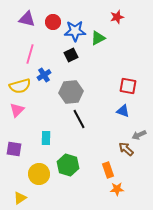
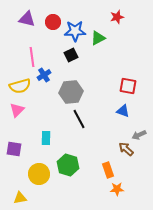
pink line: moved 2 px right, 3 px down; rotated 24 degrees counterclockwise
yellow triangle: rotated 24 degrees clockwise
